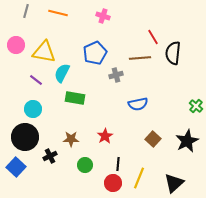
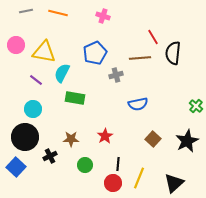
gray line: rotated 64 degrees clockwise
